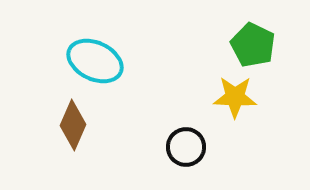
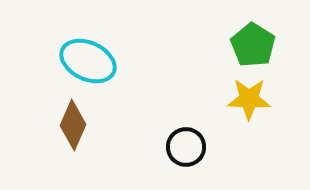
green pentagon: rotated 6 degrees clockwise
cyan ellipse: moved 7 px left
yellow star: moved 14 px right, 2 px down
